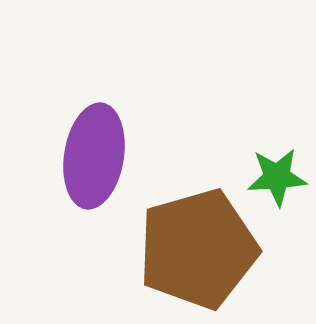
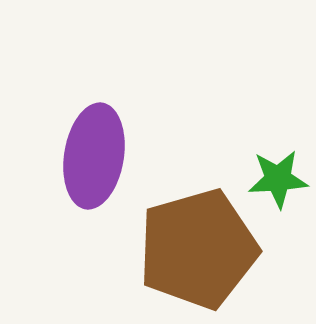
green star: moved 1 px right, 2 px down
